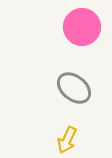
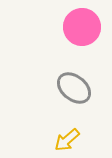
yellow arrow: rotated 24 degrees clockwise
